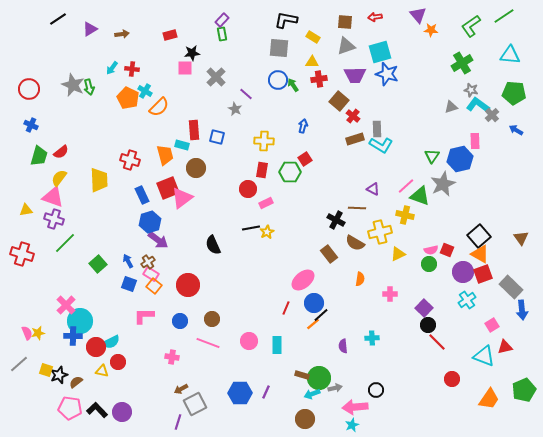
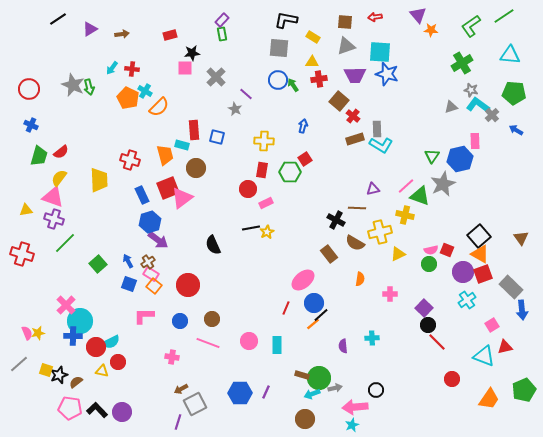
cyan square at (380, 52): rotated 20 degrees clockwise
purple triangle at (373, 189): rotated 40 degrees counterclockwise
